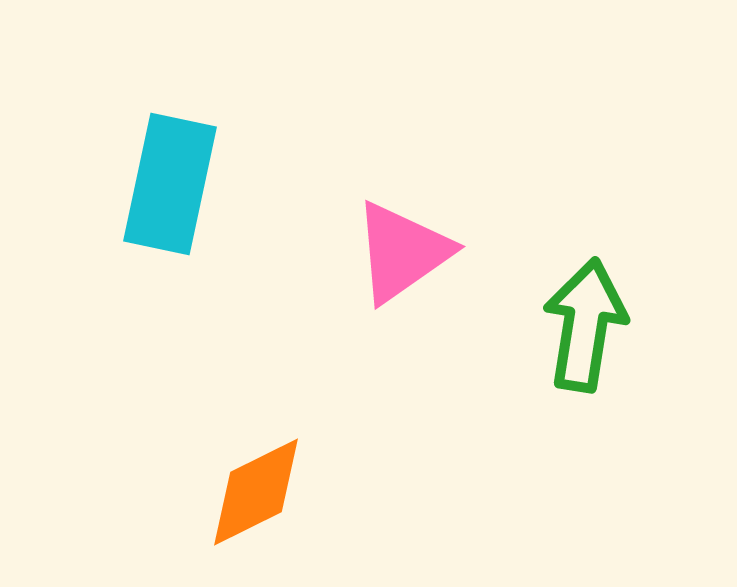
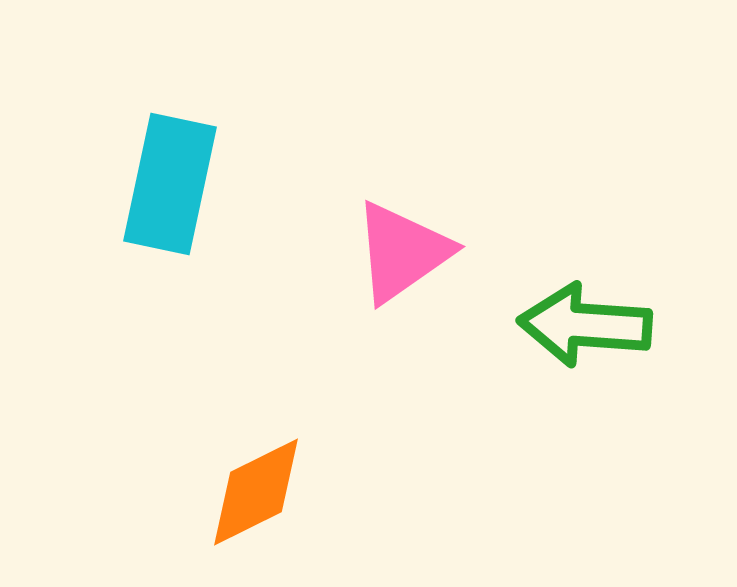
green arrow: rotated 95 degrees counterclockwise
